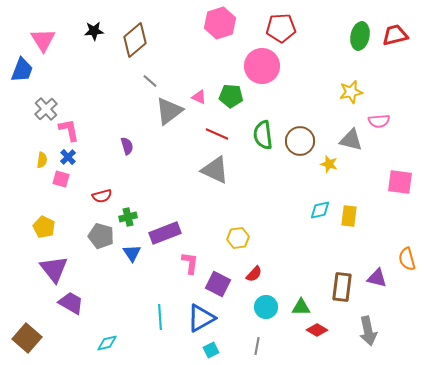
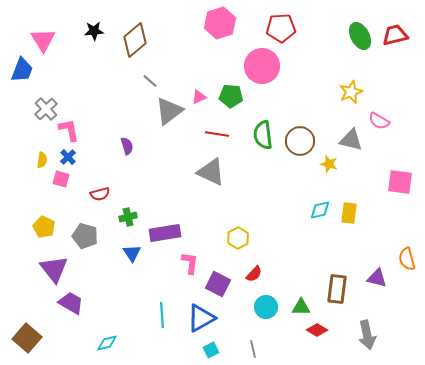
green ellipse at (360, 36): rotated 40 degrees counterclockwise
yellow star at (351, 92): rotated 10 degrees counterclockwise
pink triangle at (199, 97): rotated 49 degrees counterclockwise
pink semicircle at (379, 121): rotated 35 degrees clockwise
red line at (217, 134): rotated 15 degrees counterclockwise
gray triangle at (215, 170): moved 4 px left, 2 px down
red semicircle at (102, 196): moved 2 px left, 2 px up
yellow rectangle at (349, 216): moved 3 px up
purple rectangle at (165, 233): rotated 12 degrees clockwise
gray pentagon at (101, 236): moved 16 px left
yellow hexagon at (238, 238): rotated 20 degrees counterclockwise
brown rectangle at (342, 287): moved 5 px left, 2 px down
cyan line at (160, 317): moved 2 px right, 2 px up
gray arrow at (368, 331): moved 1 px left, 4 px down
gray line at (257, 346): moved 4 px left, 3 px down; rotated 24 degrees counterclockwise
